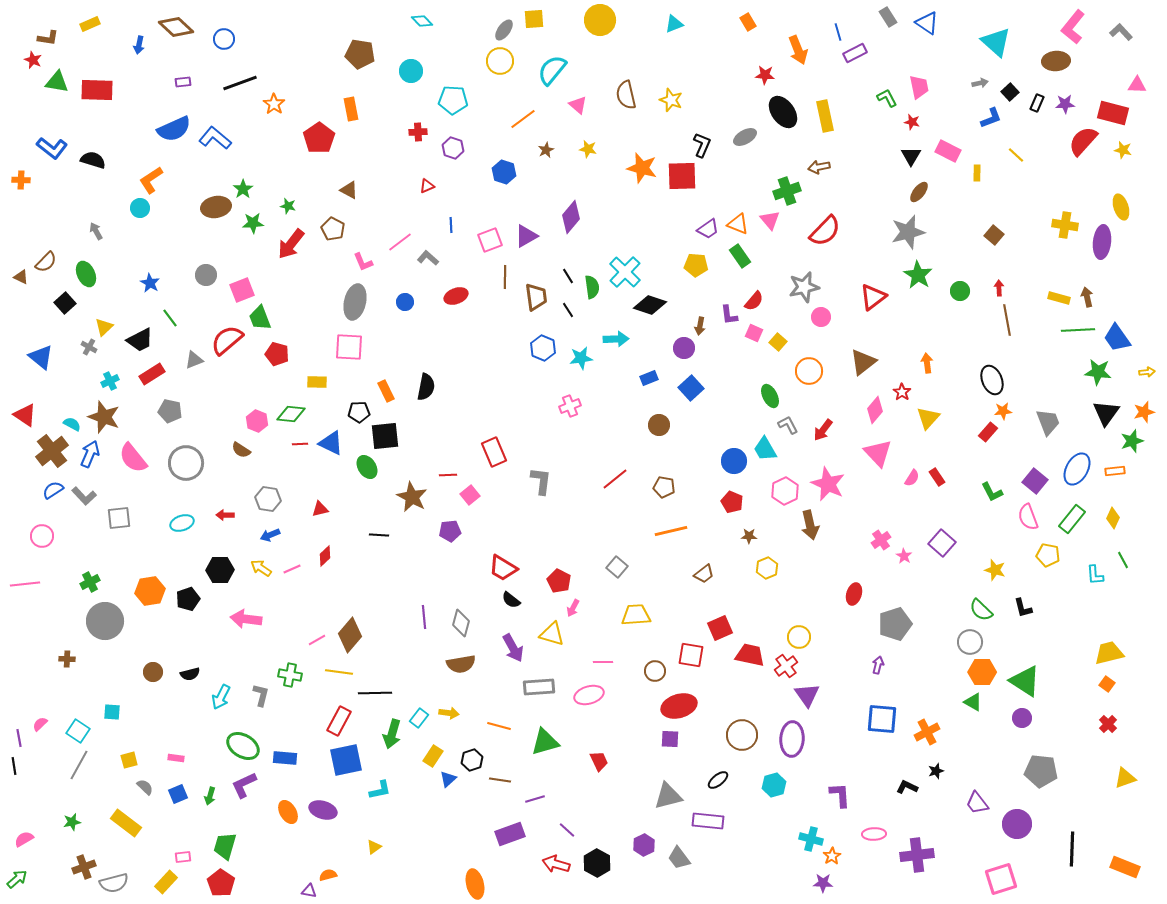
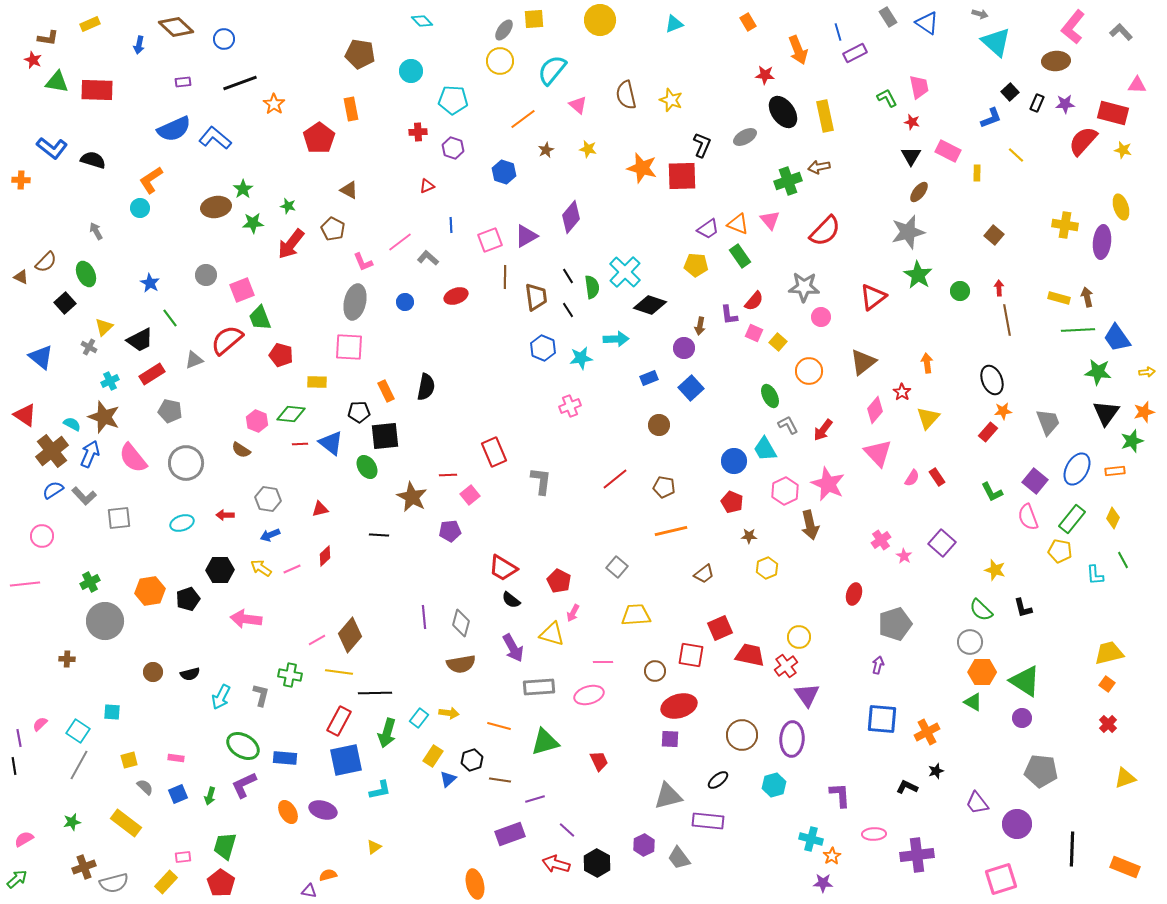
gray arrow at (980, 83): moved 69 px up; rotated 28 degrees clockwise
green cross at (787, 191): moved 1 px right, 10 px up
gray star at (804, 287): rotated 16 degrees clockwise
red pentagon at (277, 354): moved 4 px right, 1 px down
blue triangle at (331, 443): rotated 12 degrees clockwise
yellow pentagon at (1048, 555): moved 12 px right, 4 px up
pink arrow at (573, 608): moved 5 px down
green arrow at (392, 734): moved 5 px left, 1 px up
